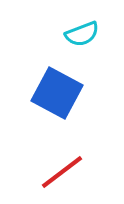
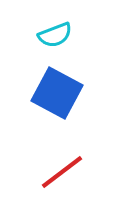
cyan semicircle: moved 27 px left, 1 px down
